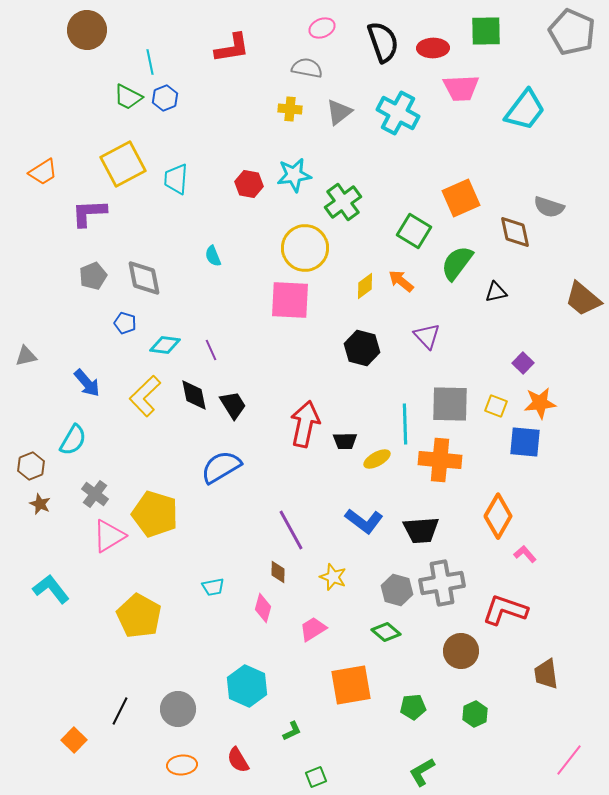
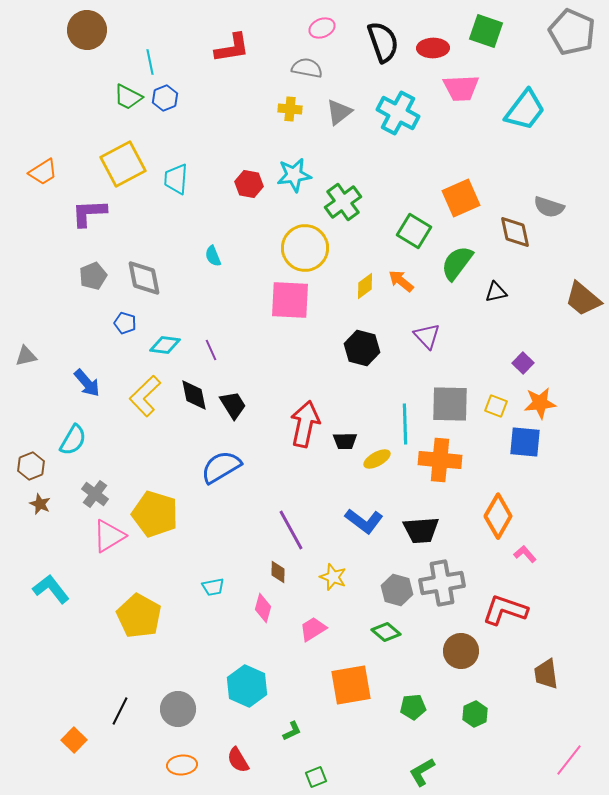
green square at (486, 31): rotated 20 degrees clockwise
